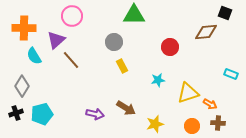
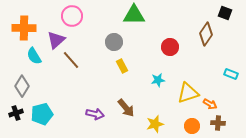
brown diamond: moved 2 px down; rotated 50 degrees counterclockwise
brown arrow: rotated 18 degrees clockwise
